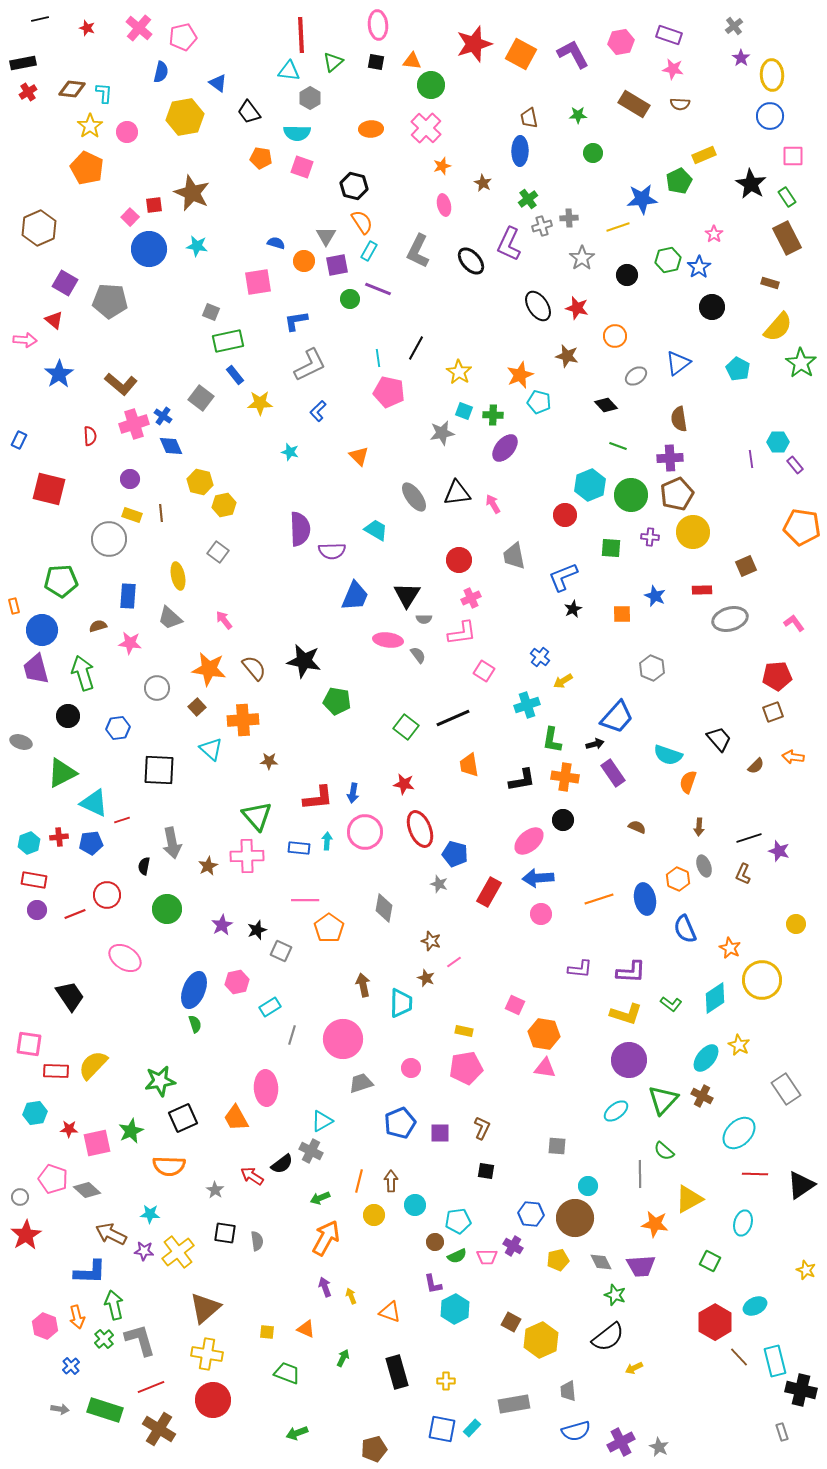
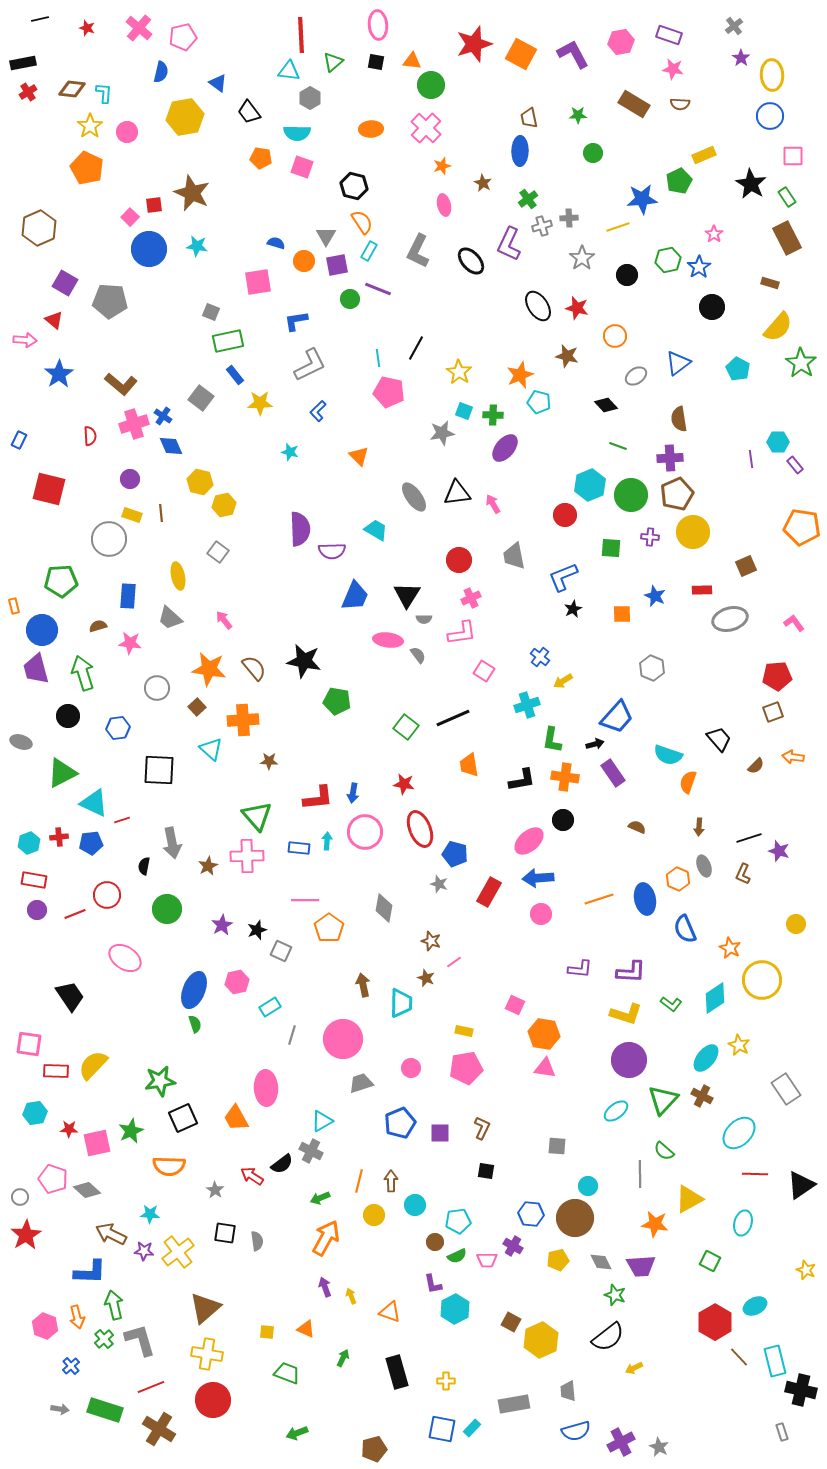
pink trapezoid at (487, 1257): moved 3 px down
